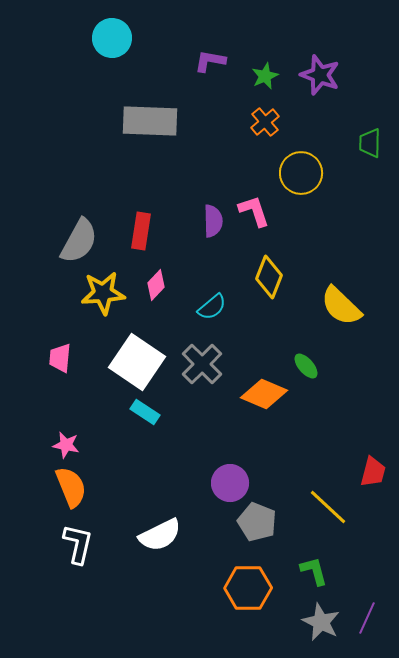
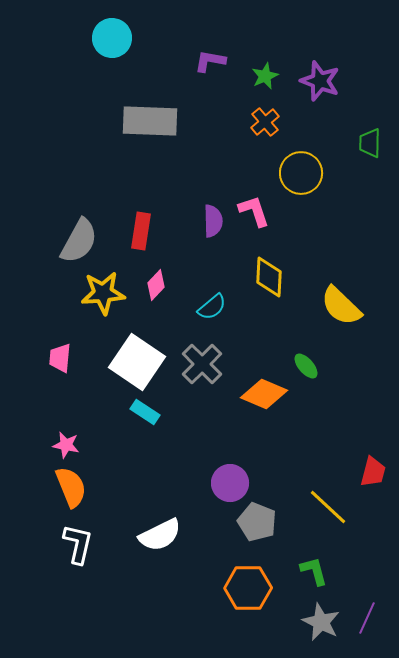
purple star: moved 6 px down
yellow diamond: rotated 18 degrees counterclockwise
